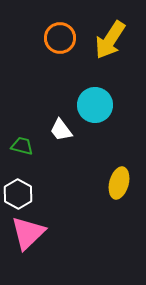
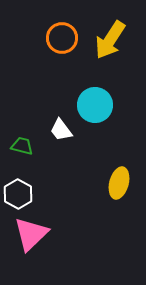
orange circle: moved 2 px right
pink triangle: moved 3 px right, 1 px down
